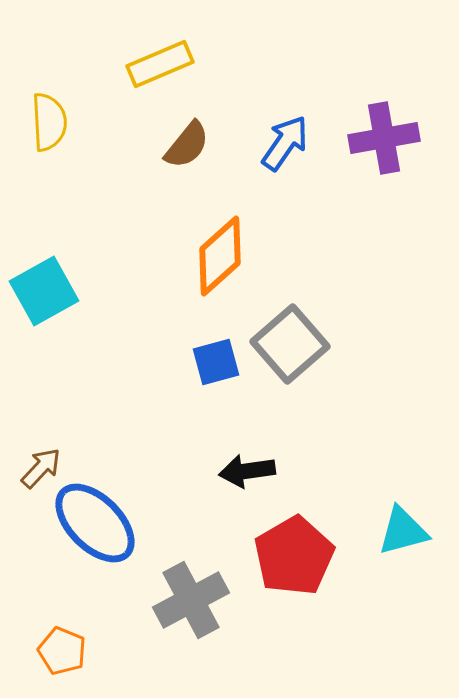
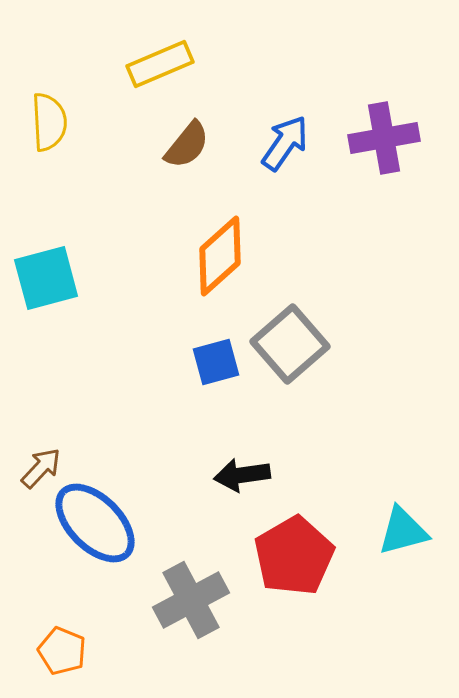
cyan square: moved 2 px right, 13 px up; rotated 14 degrees clockwise
black arrow: moved 5 px left, 4 px down
